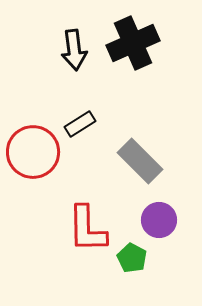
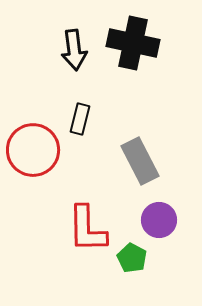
black cross: rotated 36 degrees clockwise
black rectangle: moved 5 px up; rotated 44 degrees counterclockwise
red circle: moved 2 px up
gray rectangle: rotated 18 degrees clockwise
